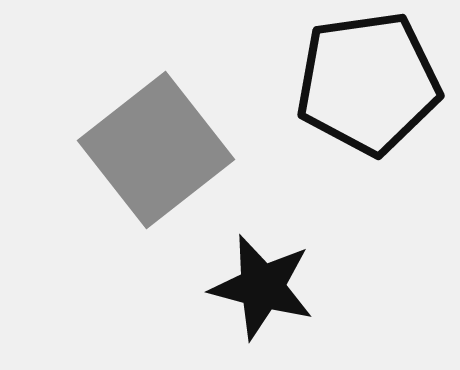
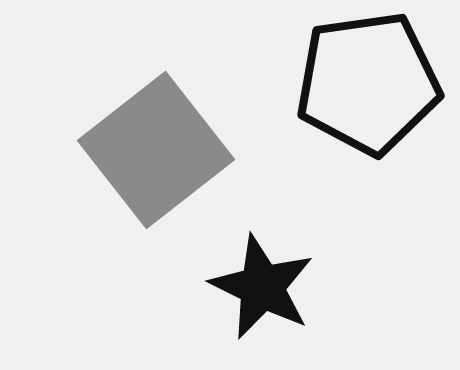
black star: rotated 11 degrees clockwise
